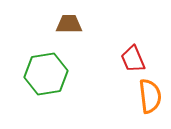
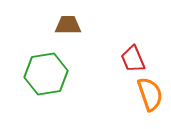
brown trapezoid: moved 1 px left, 1 px down
orange semicircle: moved 2 px up; rotated 12 degrees counterclockwise
